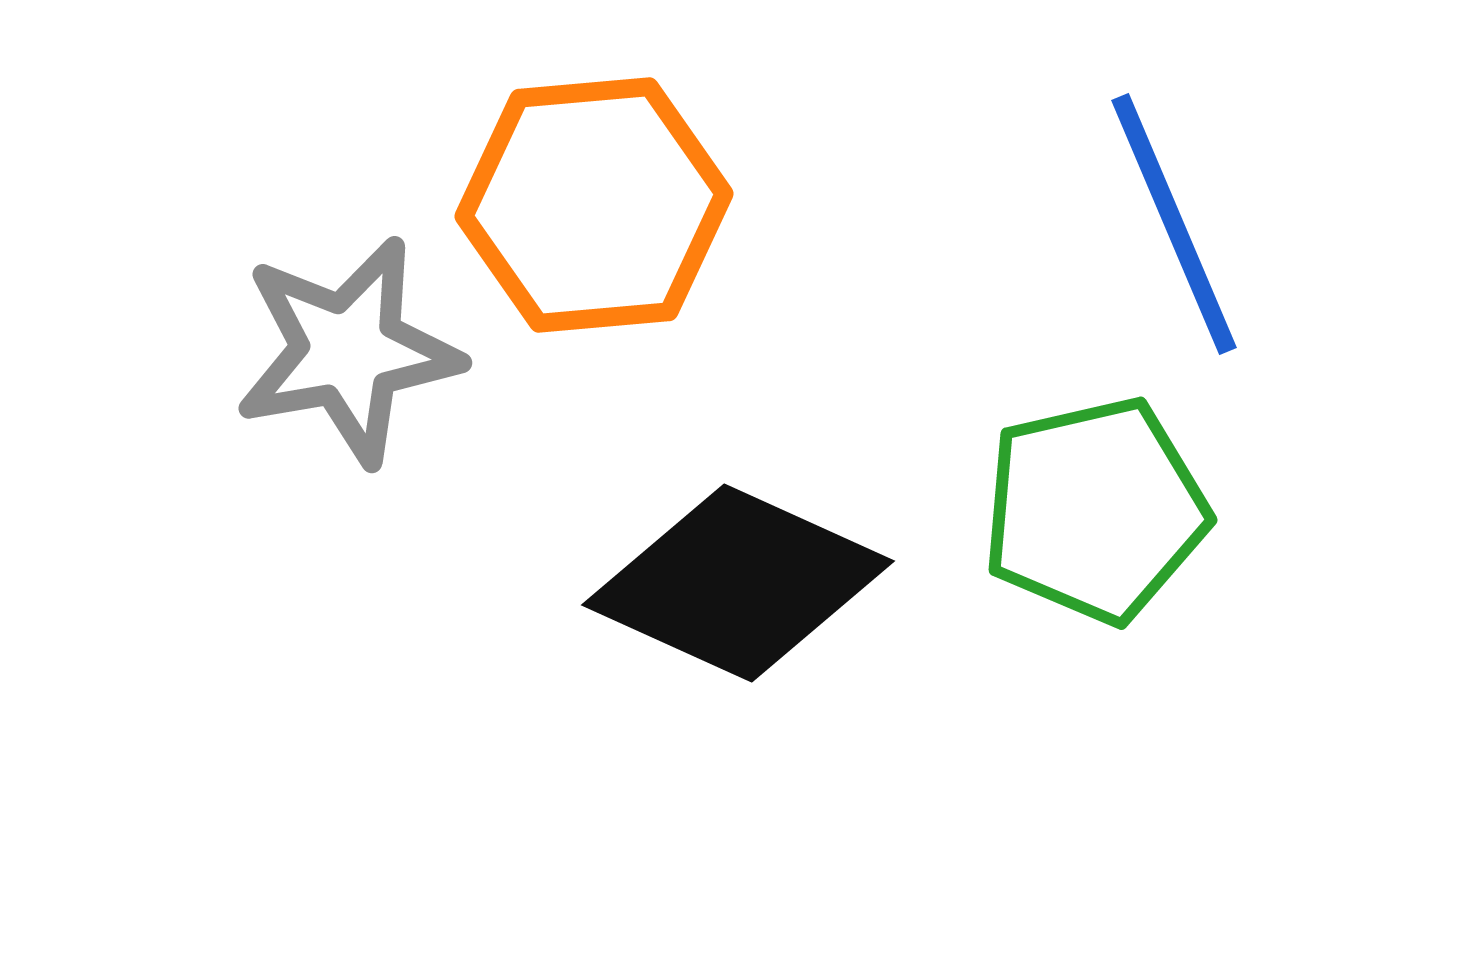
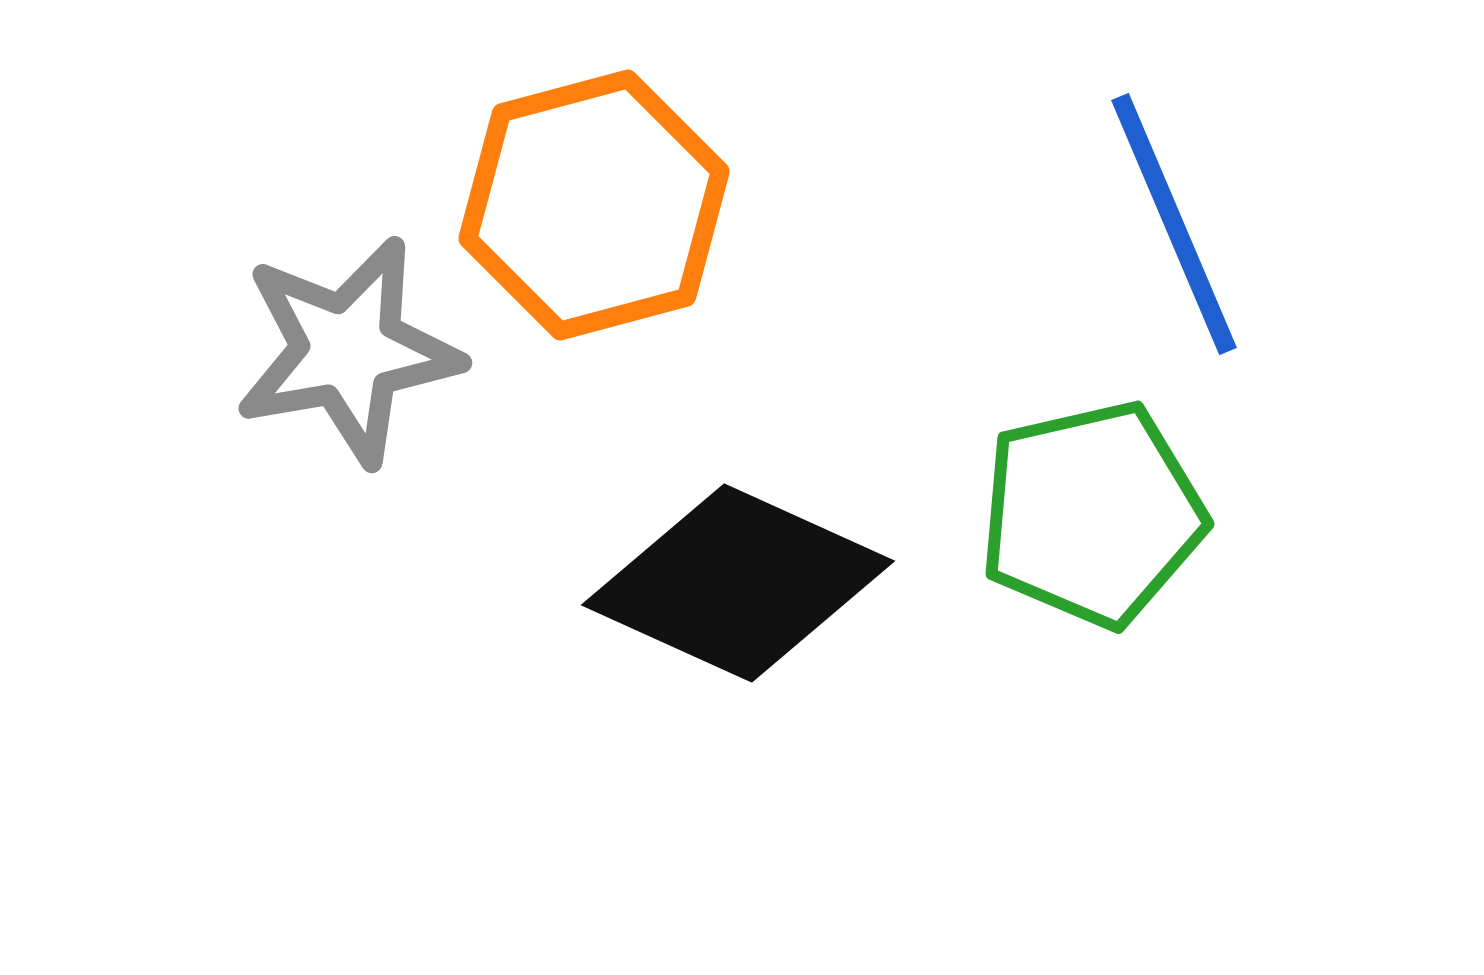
orange hexagon: rotated 10 degrees counterclockwise
green pentagon: moved 3 px left, 4 px down
